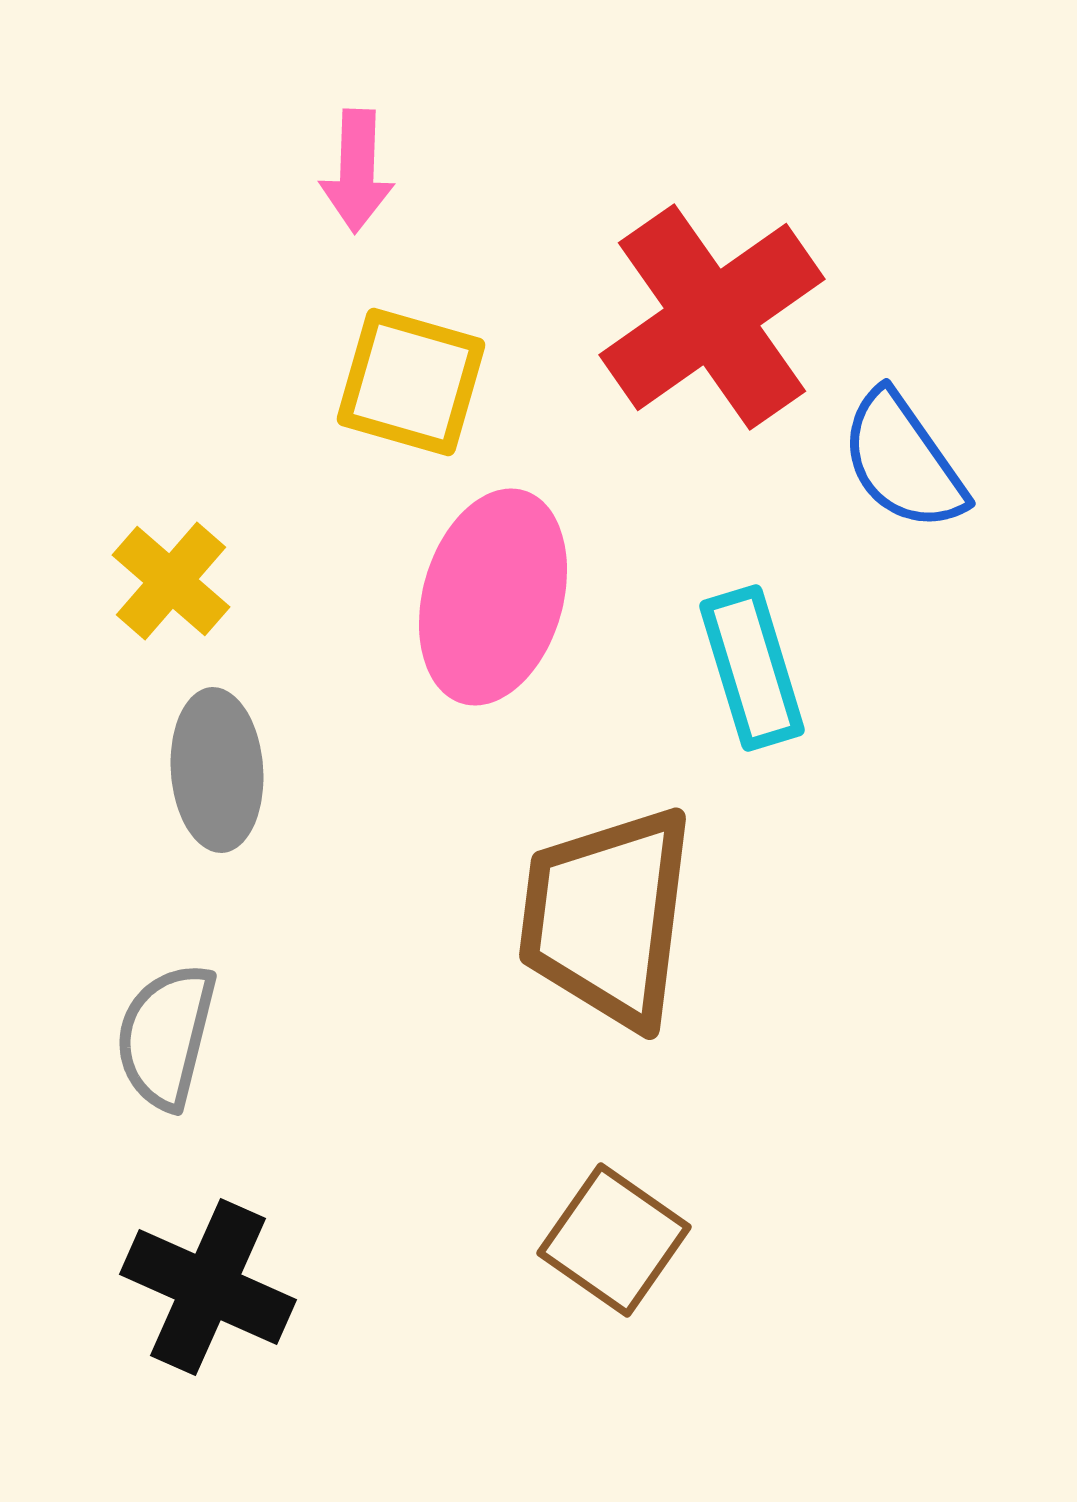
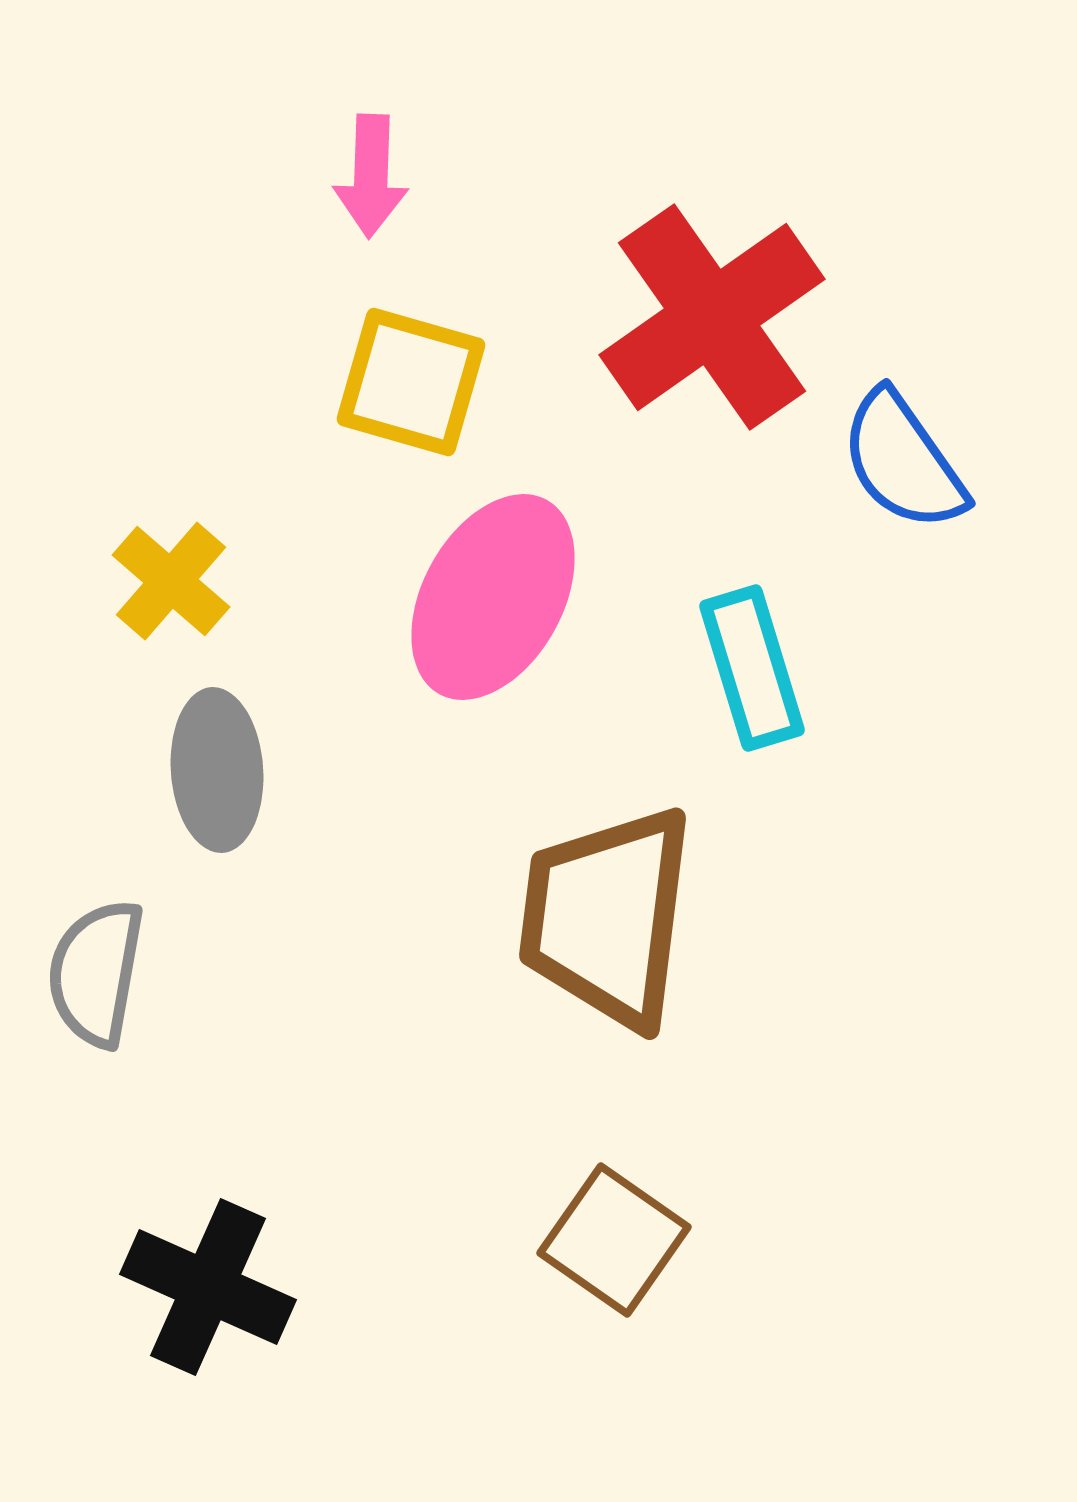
pink arrow: moved 14 px right, 5 px down
pink ellipse: rotated 13 degrees clockwise
gray semicircle: moved 70 px left, 63 px up; rotated 4 degrees counterclockwise
